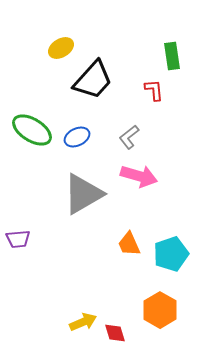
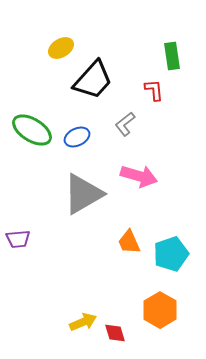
gray L-shape: moved 4 px left, 13 px up
orange trapezoid: moved 2 px up
